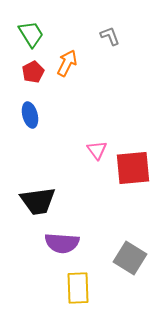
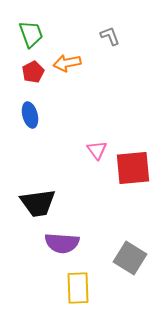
green trapezoid: rotated 12 degrees clockwise
orange arrow: rotated 128 degrees counterclockwise
black trapezoid: moved 2 px down
